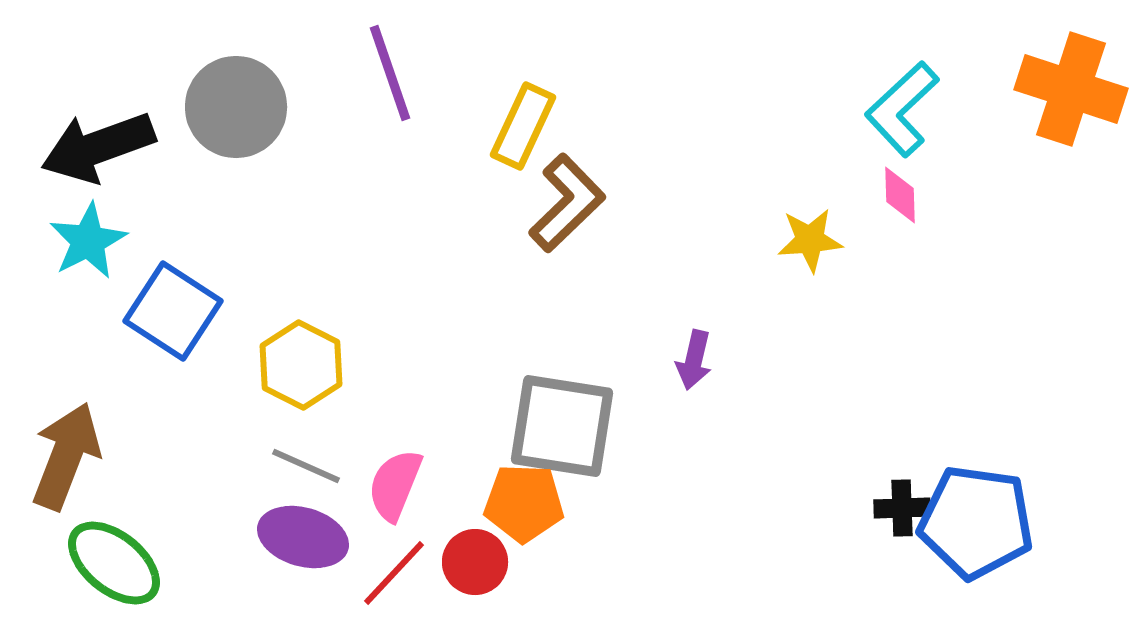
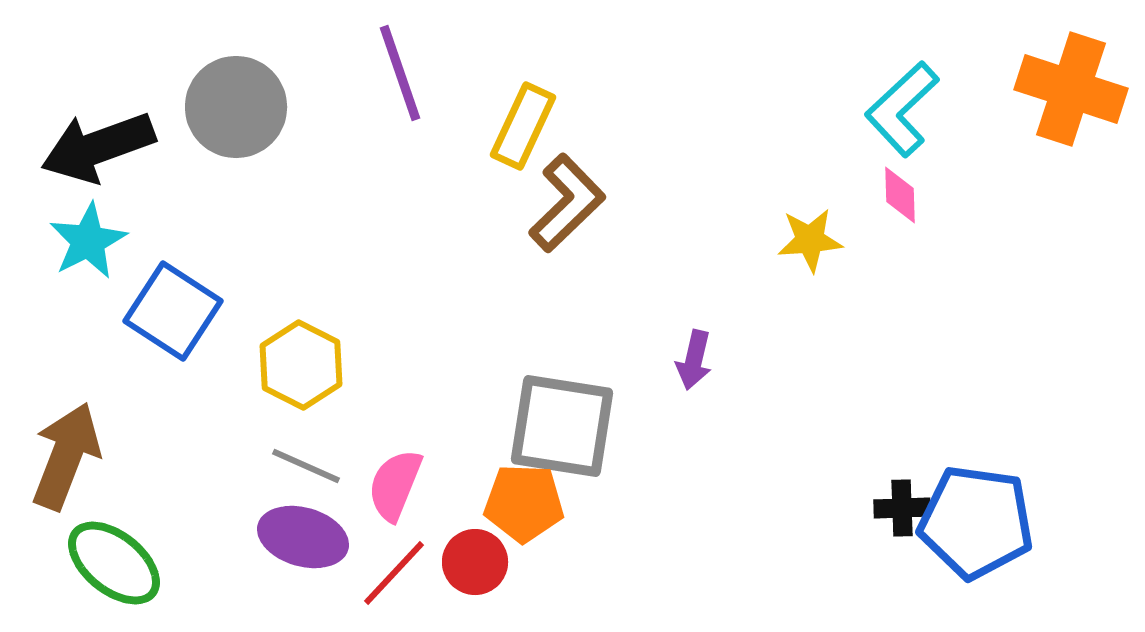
purple line: moved 10 px right
